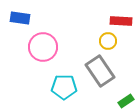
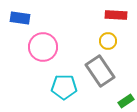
red rectangle: moved 5 px left, 6 px up
